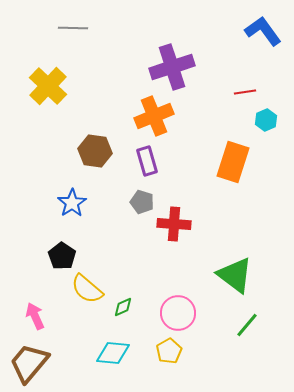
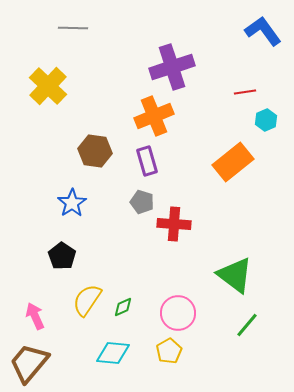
orange rectangle: rotated 33 degrees clockwise
yellow semicircle: moved 11 px down; rotated 84 degrees clockwise
